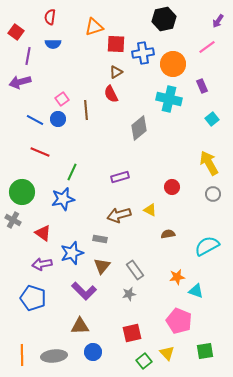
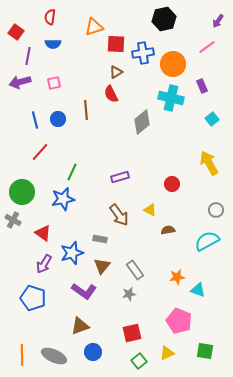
pink square at (62, 99): moved 8 px left, 16 px up; rotated 24 degrees clockwise
cyan cross at (169, 99): moved 2 px right, 1 px up
blue line at (35, 120): rotated 48 degrees clockwise
gray diamond at (139, 128): moved 3 px right, 6 px up
red line at (40, 152): rotated 72 degrees counterclockwise
red circle at (172, 187): moved 3 px up
gray circle at (213, 194): moved 3 px right, 16 px down
brown arrow at (119, 215): rotated 110 degrees counterclockwise
brown semicircle at (168, 234): moved 4 px up
cyan semicircle at (207, 246): moved 5 px up
purple arrow at (42, 264): moved 2 px right; rotated 48 degrees counterclockwise
purple L-shape at (84, 291): rotated 10 degrees counterclockwise
cyan triangle at (196, 291): moved 2 px right, 1 px up
brown triangle at (80, 326): rotated 18 degrees counterclockwise
green square at (205, 351): rotated 18 degrees clockwise
yellow triangle at (167, 353): rotated 49 degrees clockwise
gray ellipse at (54, 356): rotated 30 degrees clockwise
green square at (144, 361): moved 5 px left
